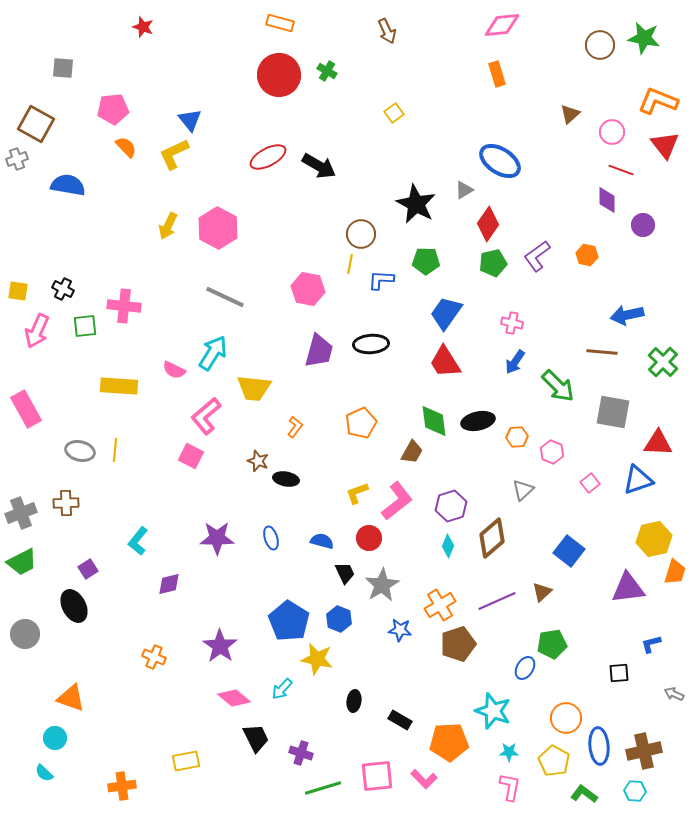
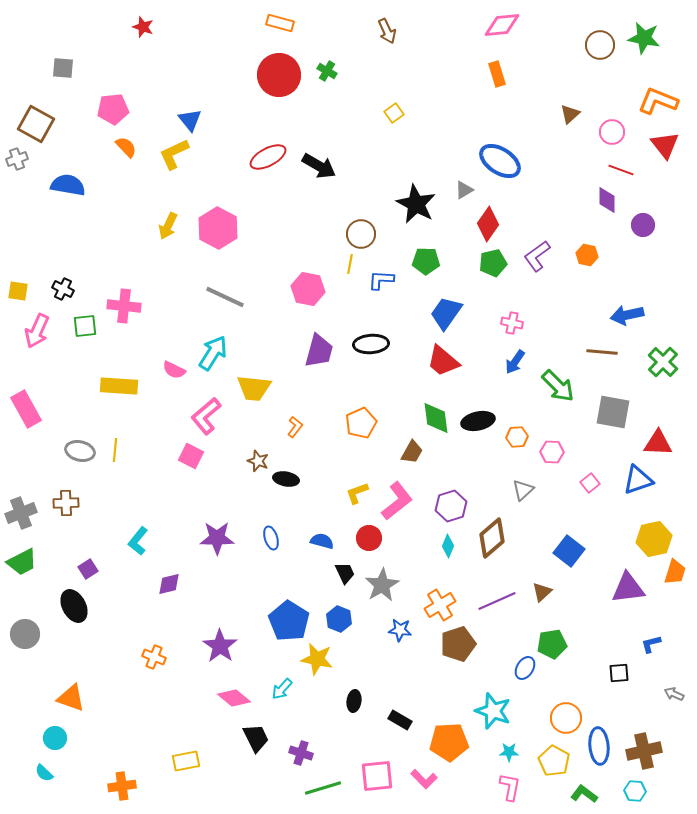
red trapezoid at (445, 362): moved 2 px left, 1 px up; rotated 18 degrees counterclockwise
green diamond at (434, 421): moved 2 px right, 3 px up
pink hexagon at (552, 452): rotated 20 degrees counterclockwise
